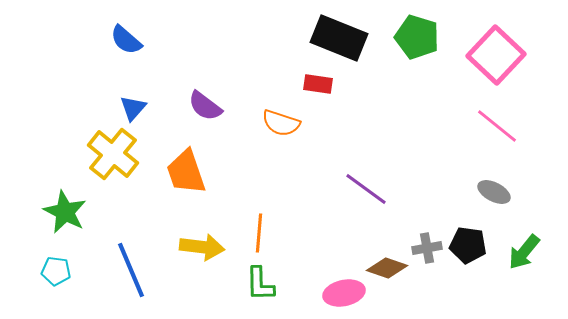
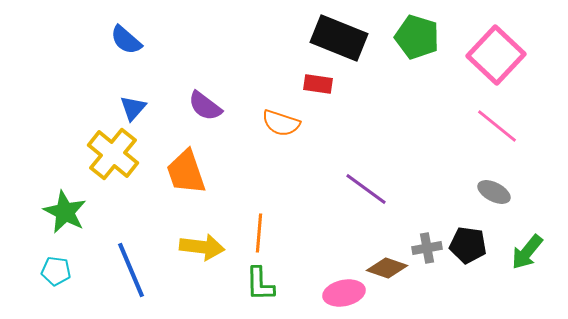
green arrow: moved 3 px right
